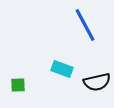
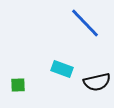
blue line: moved 2 px up; rotated 16 degrees counterclockwise
